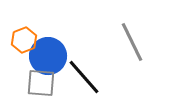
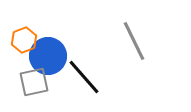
gray line: moved 2 px right, 1 px up
gray square: moved 7 px left, 1 px up; rotated 16 degrees counterclockwise
